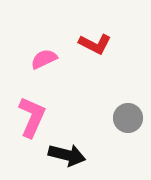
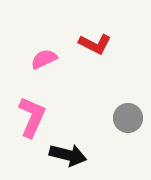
black arrow: moved 1 px right
